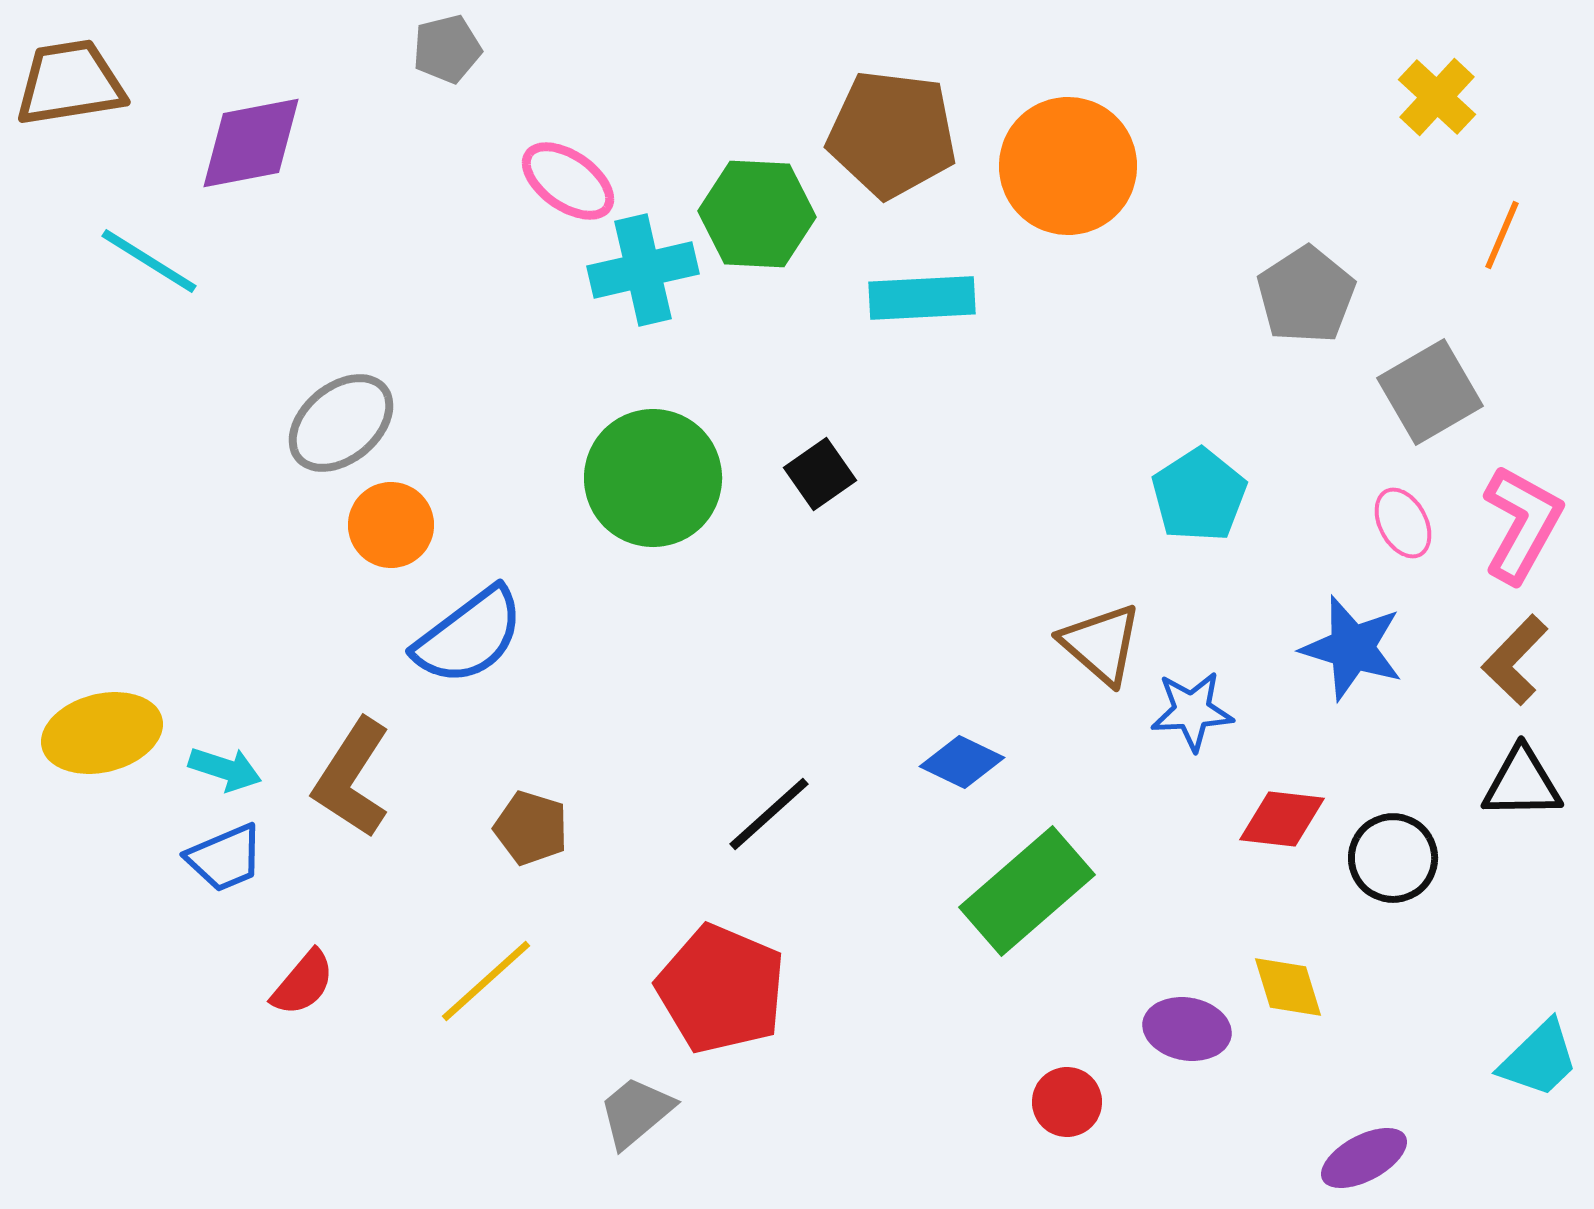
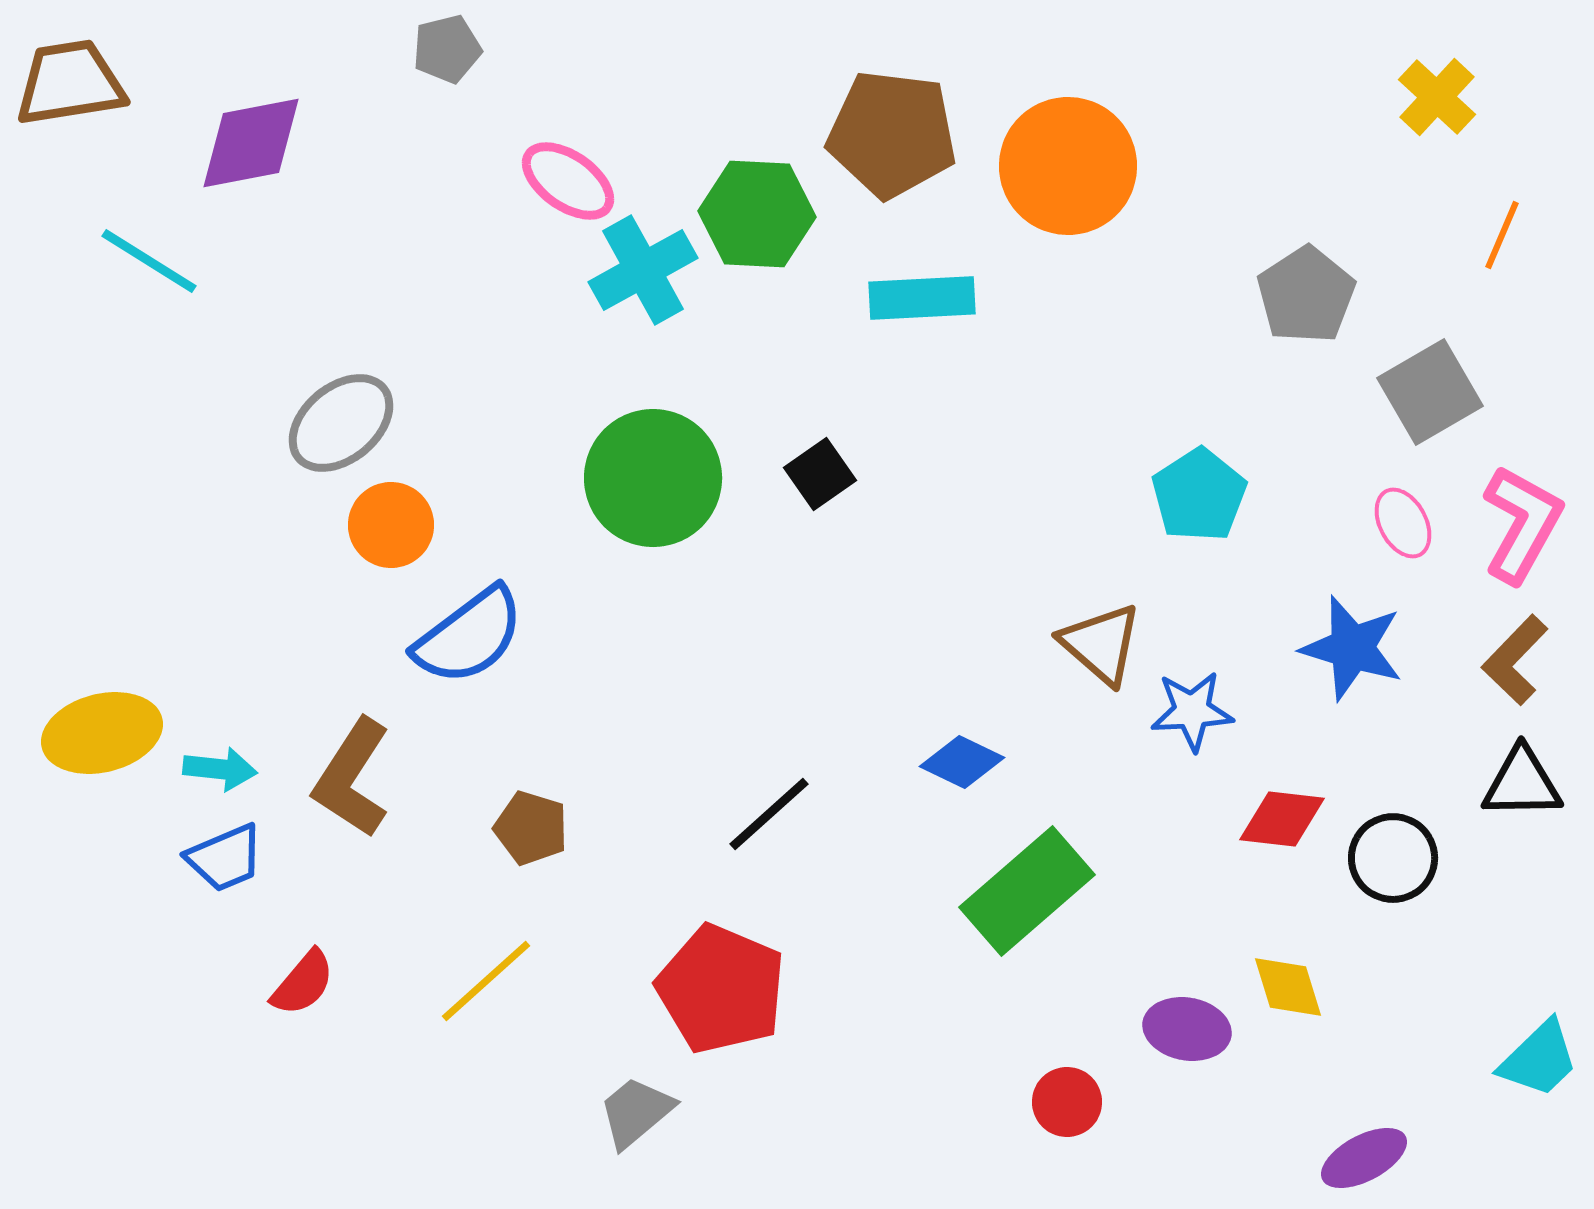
cyan cross at (643, 270): rotated 16 degrees counterclockwise
cyan arrow at (225, 769): moved 5 px left; rotated 12 degrees counterclockwise
